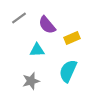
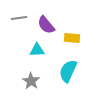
gray line: rotated 28 degrees clockwise
purple semicircle: moved 1 px left
yellow rectangle: rotated 28 degrees clockwise
gray star: rotated 24 degrees counterclockwise
